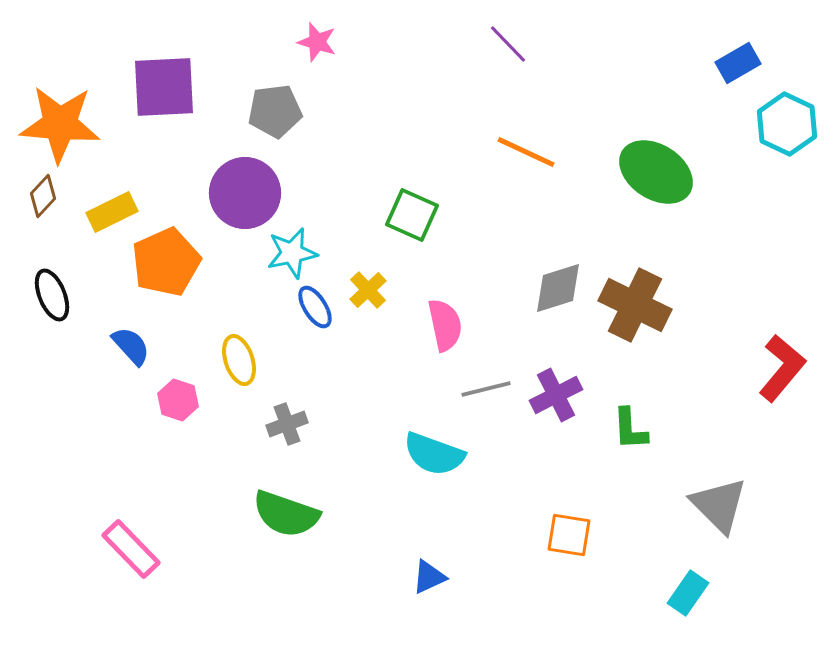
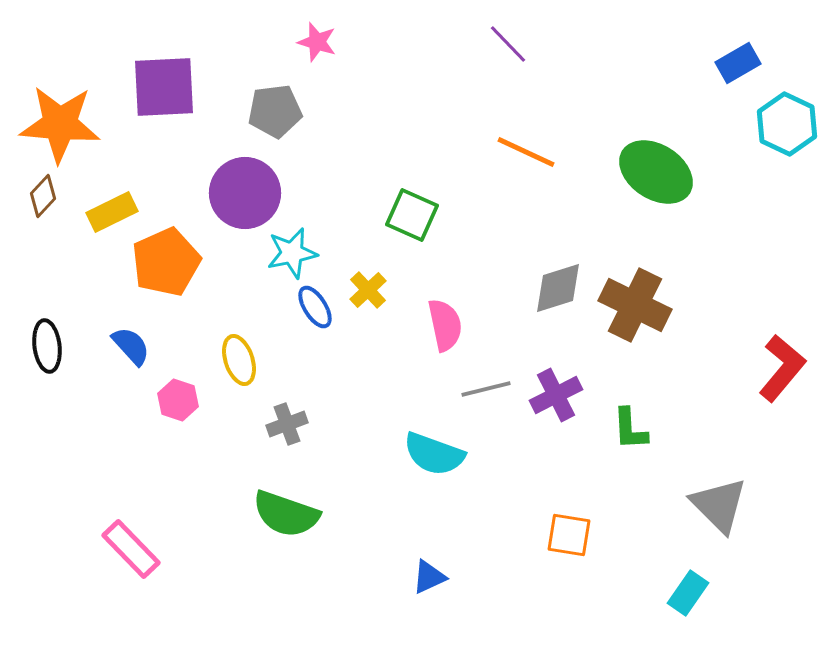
black ellipse: moved 5 px left, 51 px down; rotated 15 degrees clockwise
